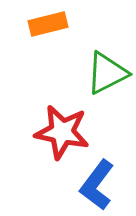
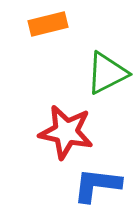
red star: moved 4 px right
blue L-shape: rotated 60 degrees clockwise
